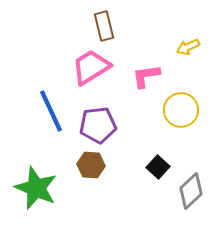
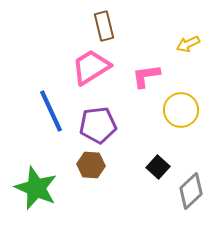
yellow arrow: moved 3 px up
